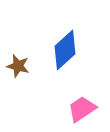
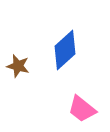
pink trapezoid: rotated 108 degrees counterclockwise
